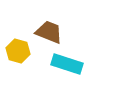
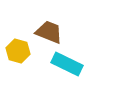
cyan rectangle: rotated 8 degrees clockwise
